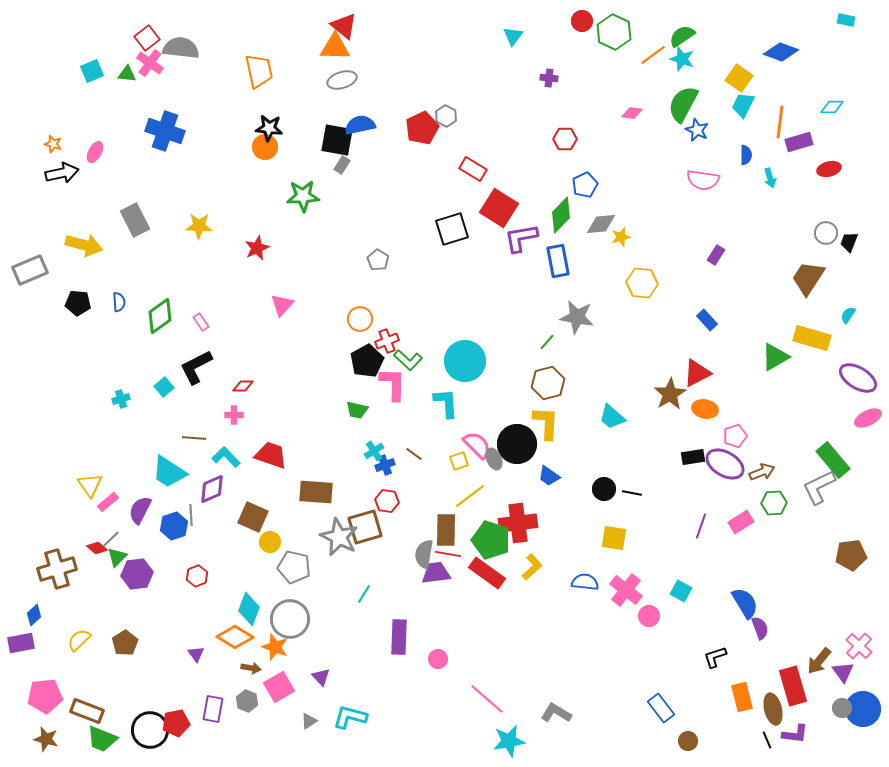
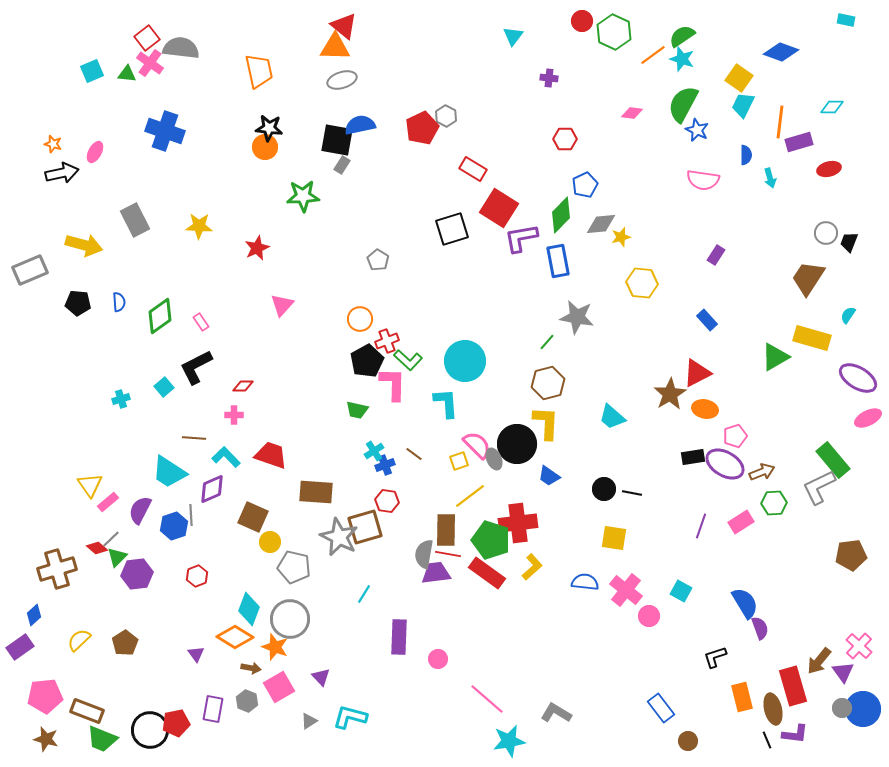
purple rectangle at (21, 643): moved 1 px left, 4 px down; rotated 24 degrees counterclockwise
